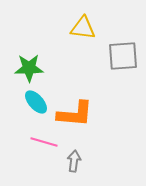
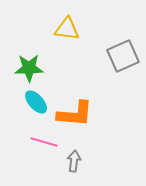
yellow triangle: moved 16 px left, 1 px down
gray square: rotated 20 degrees counterclockwise
